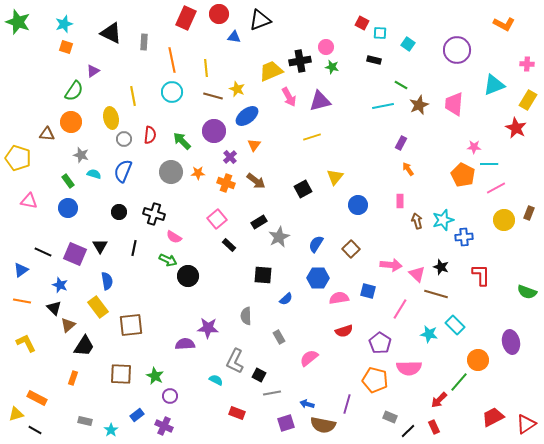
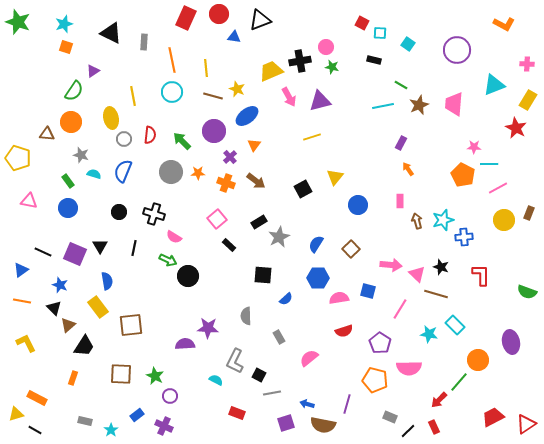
pink line at (496, 188): moved 2 px right
